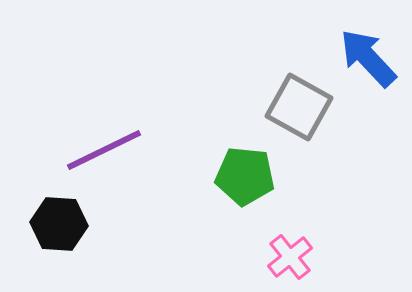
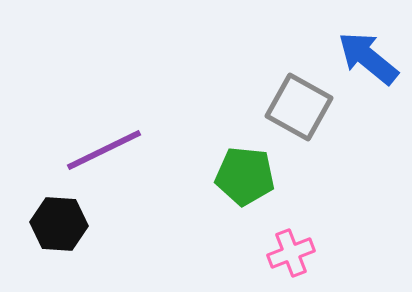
blue arrow: rotated 8 degrees counterclockwise
pink cross: moved 1 px right, 4 px up; rotated 18 degrees clockwise
